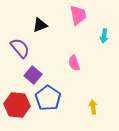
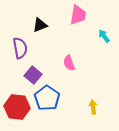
pink trapezoid: rotated 20 degrees clockwise
cyan arrow: rotated 136 degrees clockwise
purple semicircle: rotated 30 degrees clockwise
pink semicircle: moved 5 px left
blue pentagon: moved 1 px left
red hexagon: moved 2 px down
